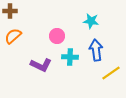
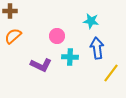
blue arrow: moved 1 px right, 2 px up
yellow line: rotated 18 degrees counterclockwise
